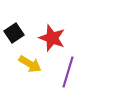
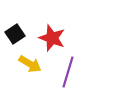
black square: moved 1 px right, 1 px down
